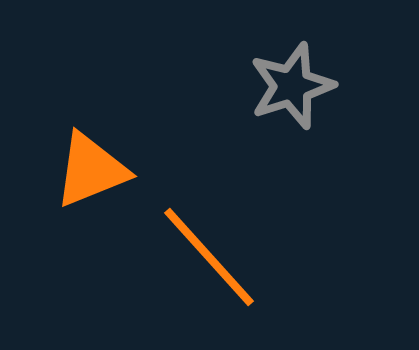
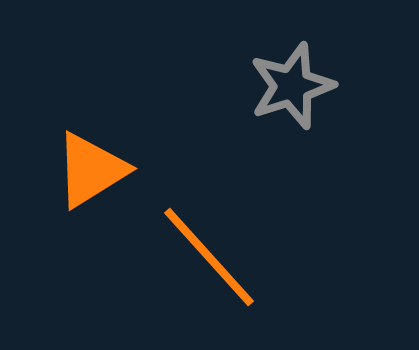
orange triangle: rotated 10 degrees counterclockwise
